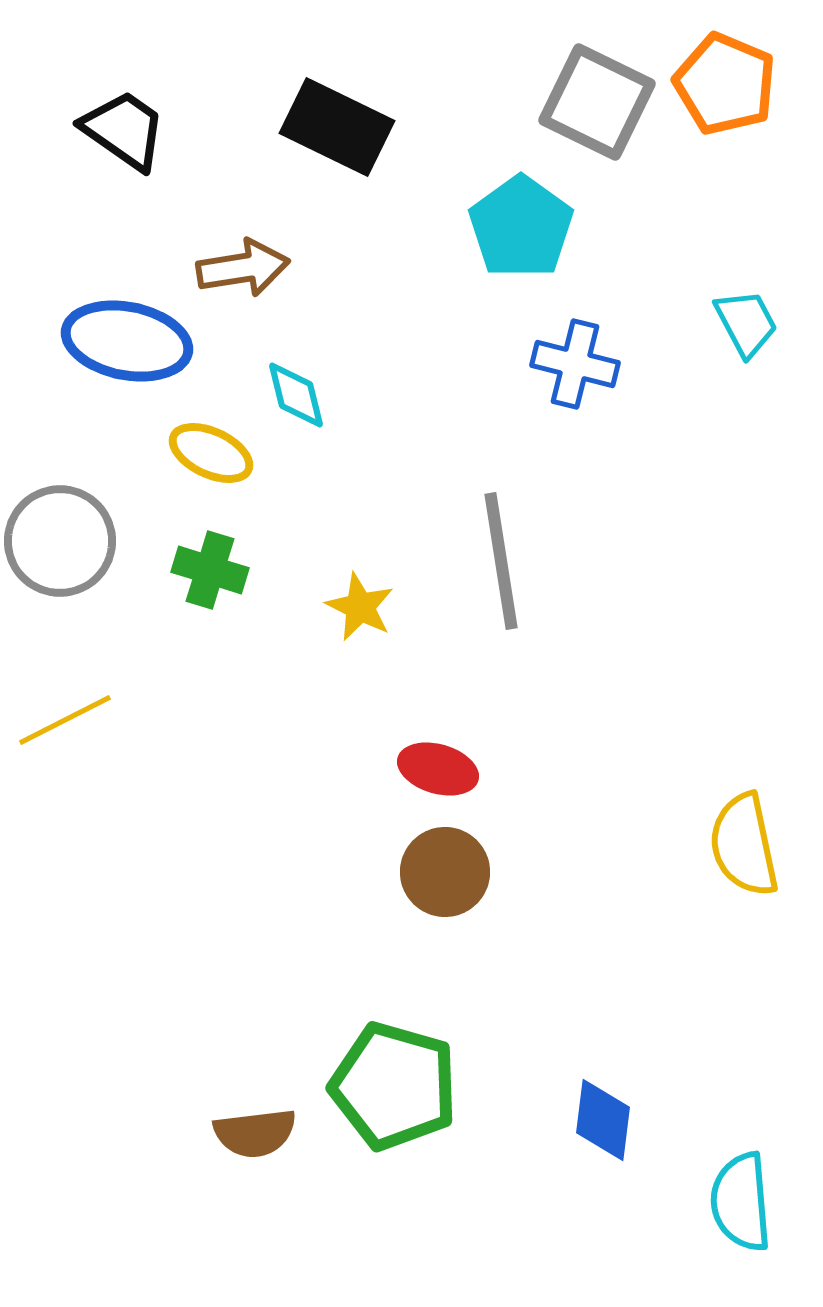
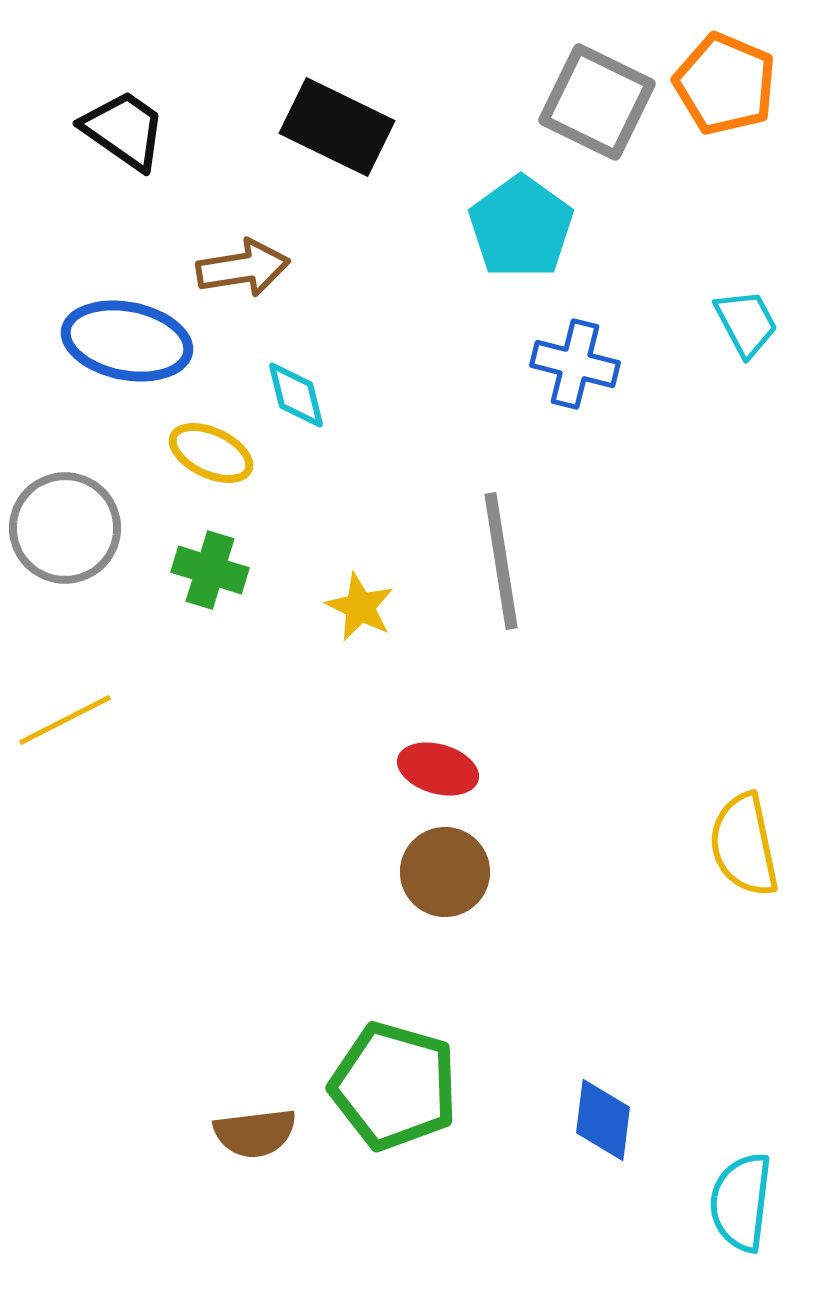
gray circle: moved 5 px right, 13 px up
cyan semicircle: rotated 12 degrees clockwise
